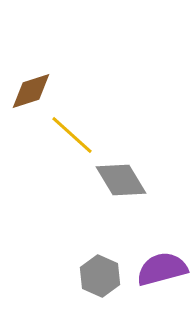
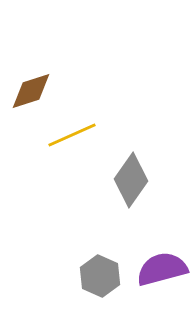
yellow line: rotated 66 degrees counterclockwise
gray diamond: moved 10 px right; rotated 66 degrees clockwise
